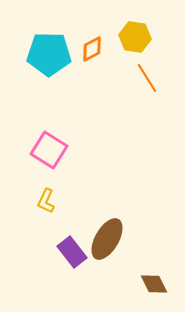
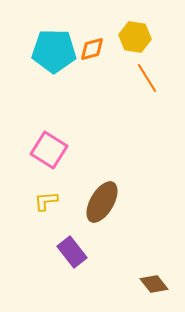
orange diamond: rotated 12 degrees clockwise
cyan pentagon: moved 5 px right, 3 px up
yellow L-shape: rotated 60 degrees clockwise
brown ellipse: moved 5 px left, 37 px up
brown diamond: rotated 12 degrees counterclockwise
